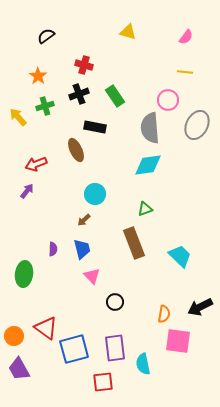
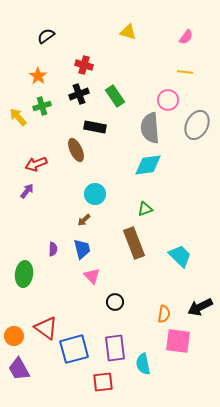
green cross: moved 3 px left
